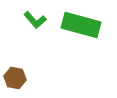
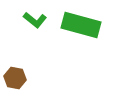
green L-shape: rotated 10 degrees counterclockwise
